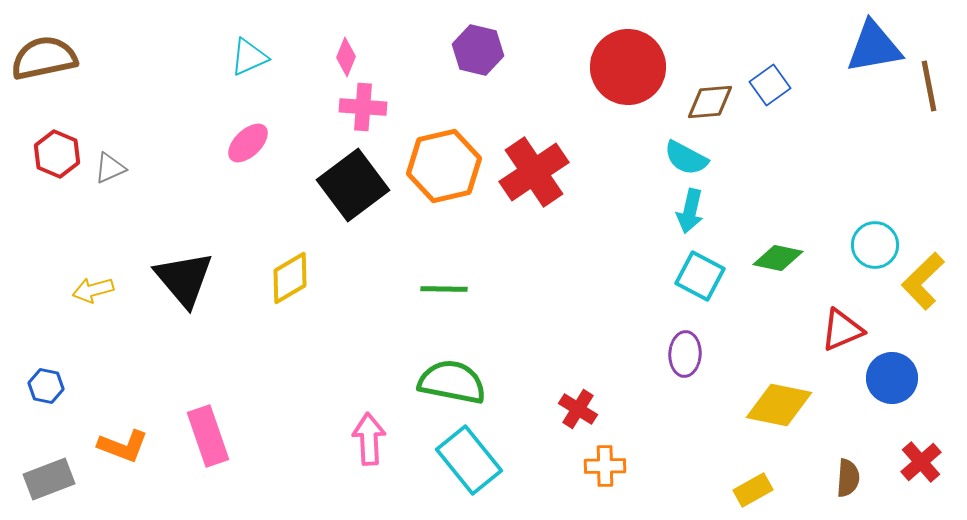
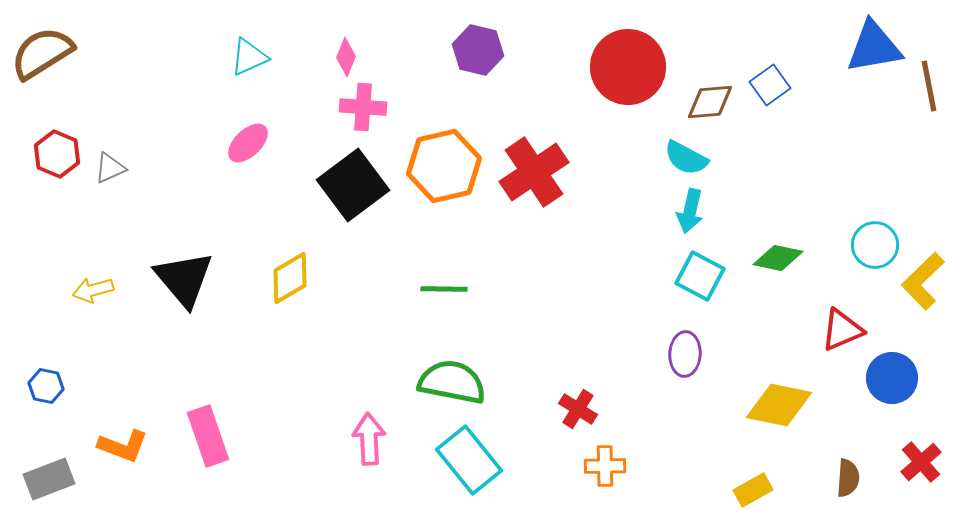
brown semicircle at (44, 58): moved 2 px left, 5 px up; rotated 20 degrees counterclockwise
